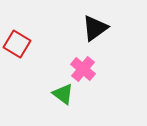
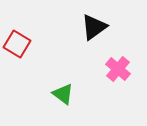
black triangle: moved 1 px left, 1 px up
pink cross: moved 35 px right
